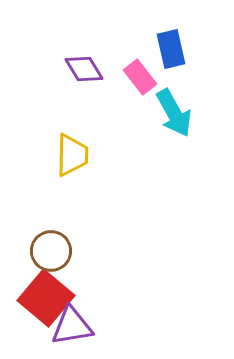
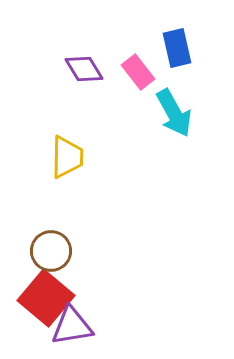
blue rectangle: moved 6 px right, 1 px up
pink rectangle: moved 2 px left, 5 px up
yellow trapezoid: moved 5 px left, 2 px down
